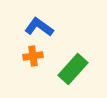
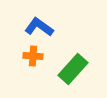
orange cross: rotated 12 degrees clockwise
